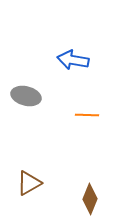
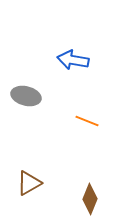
orange line: moved 6 px down; rotated 20 degrees clockwise
